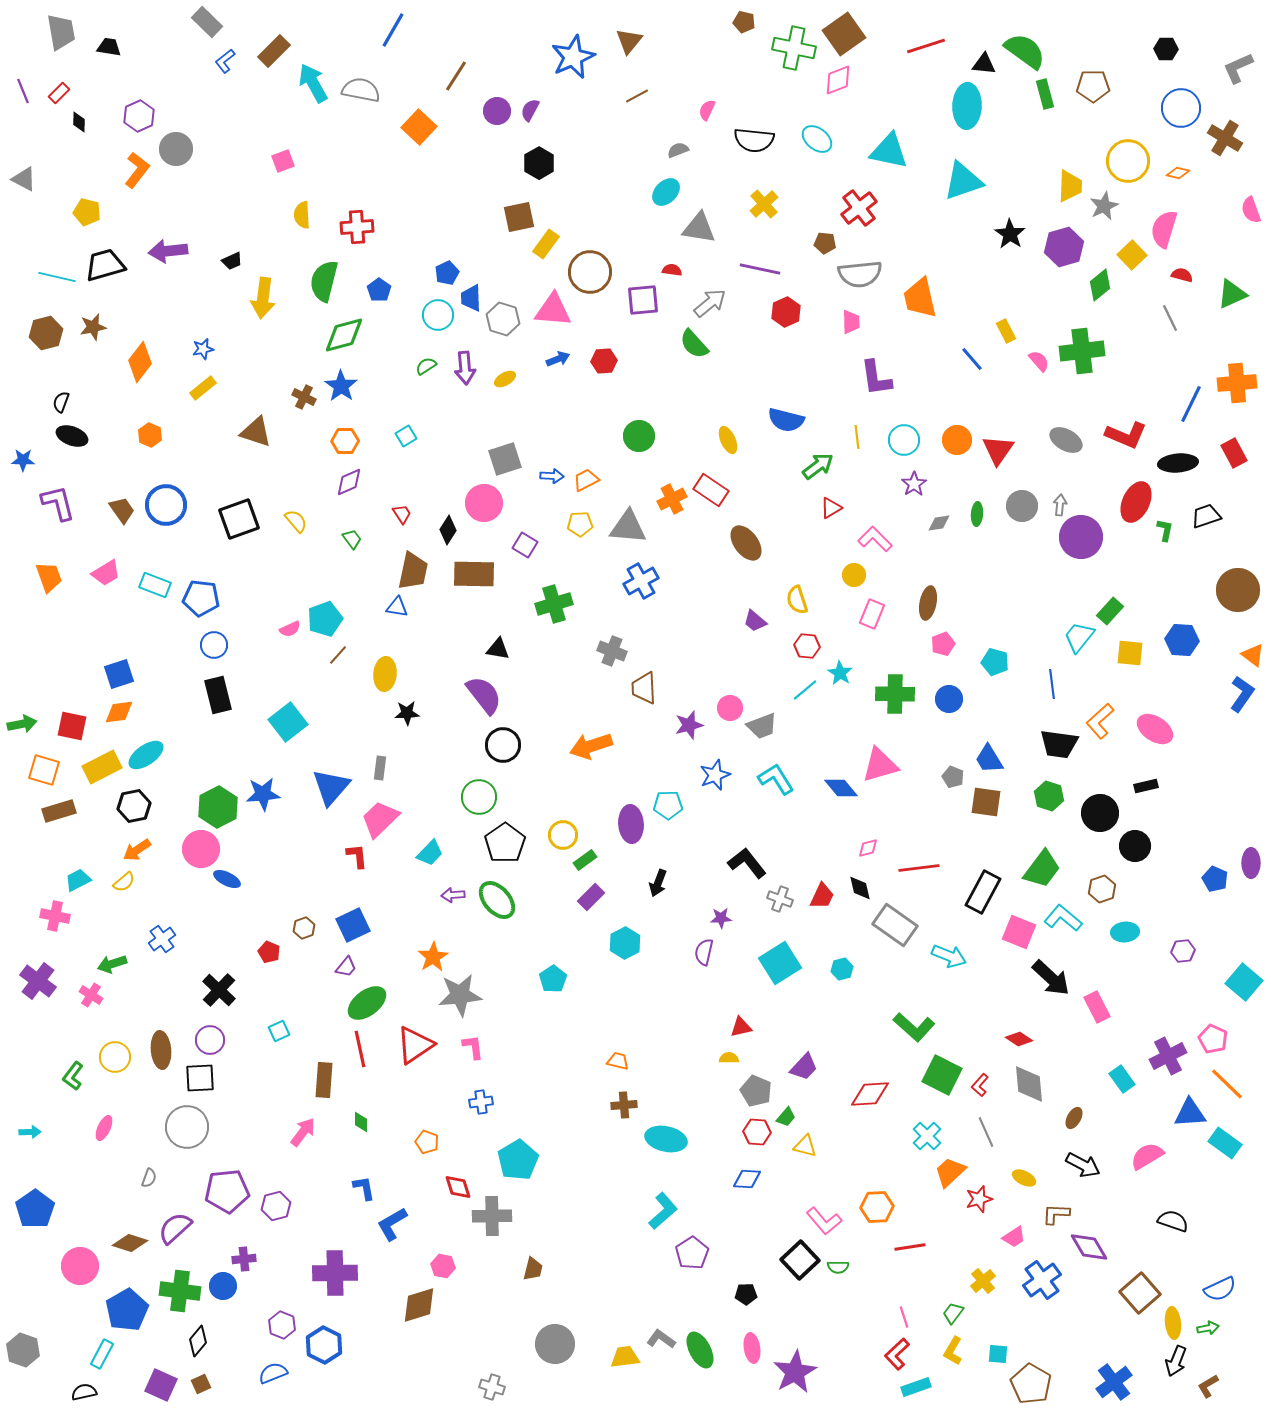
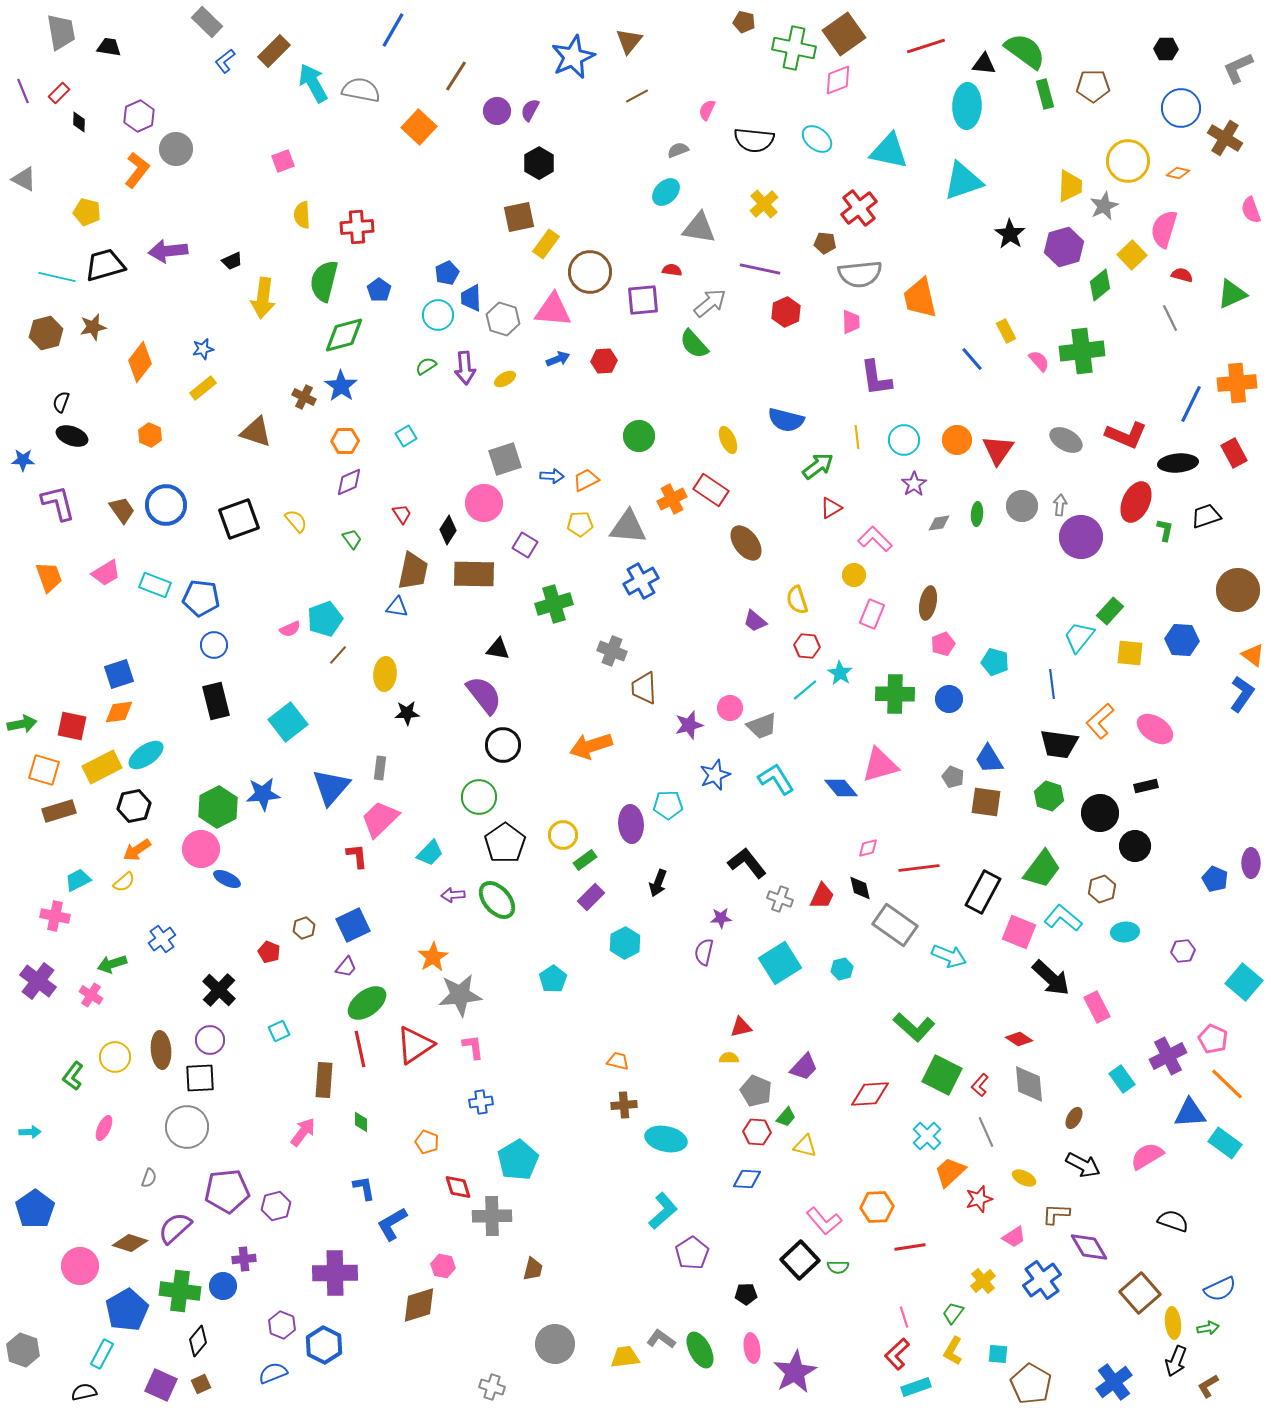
black rectangle at (218, 695): moved 2 px left, 6 px down
